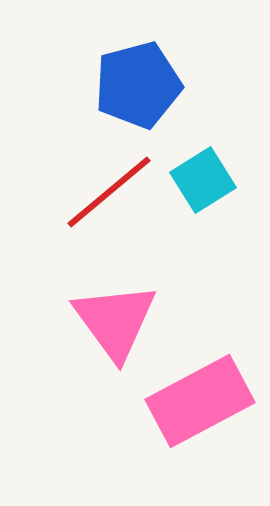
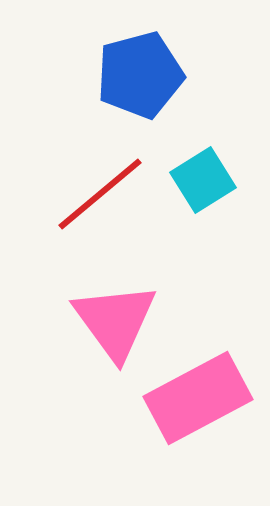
blue pentagon: moved 2 px right, 10 px up
red line: moved 9 px left, 2 px down
pink rectangle: moved 2 px left, 3 px up
